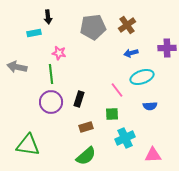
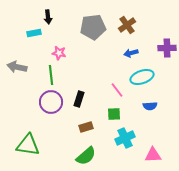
green line: moved 1 px down
green square: moved 2 px right
